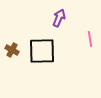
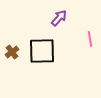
purple arrow: rotated 18 degrees clockwise
brown cross: moved 2 px down; rotated 24 degrees clockwise
